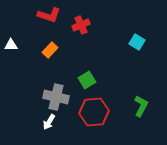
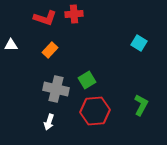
red L-shape: moved 4 px left, 3 px down
red cross: moved 7 px left, 11 px up; rotated 18 degrees clockwise
cyan square: moved 2 px right, 1 px down
gray cross: moved 8 px up
green L-shape: moved 1 px up
red hexagon: moved 1 px right, 1 px up
white arrow: rotated 14 degrees counterclockwise
